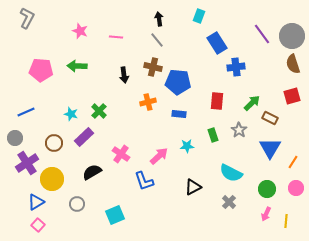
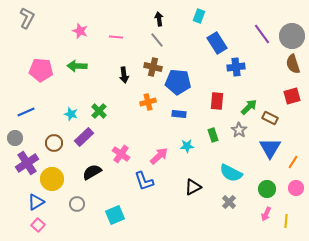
green arrow at (252, 103): moved 3 px left, 4 px down
